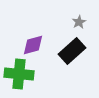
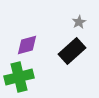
purple diamond: moved 6 px left
green cross: moved 3 px down; rotated 20 degrees counterclockwise
